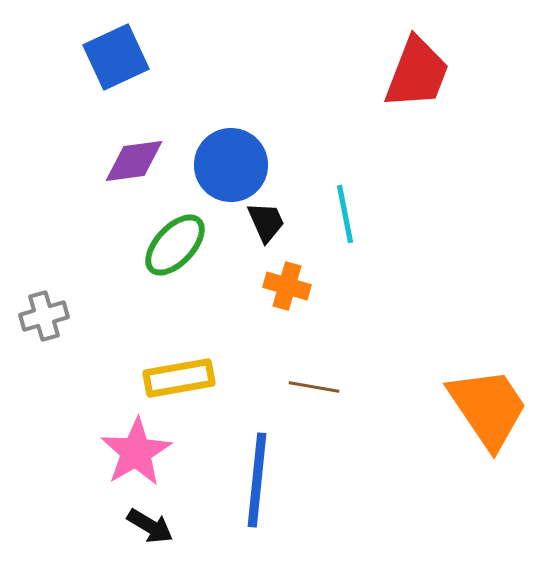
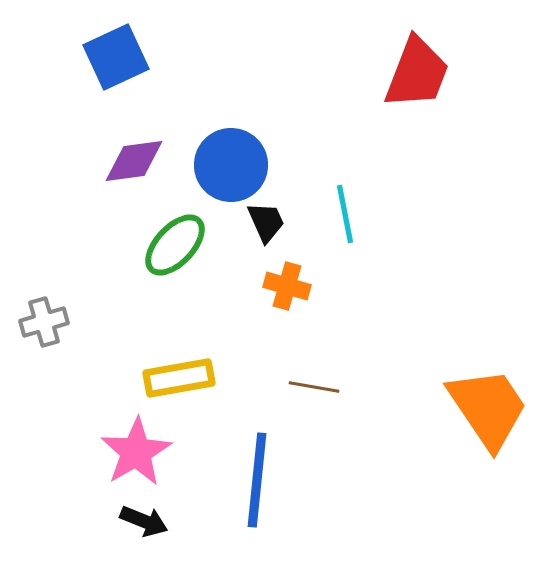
gray cross: moved 6 px down
black arrow: moved 6 px left, 5 px up; rotated 9 degrees counterclockwise
